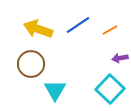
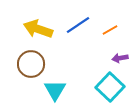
cyan square: moved 2 px up
